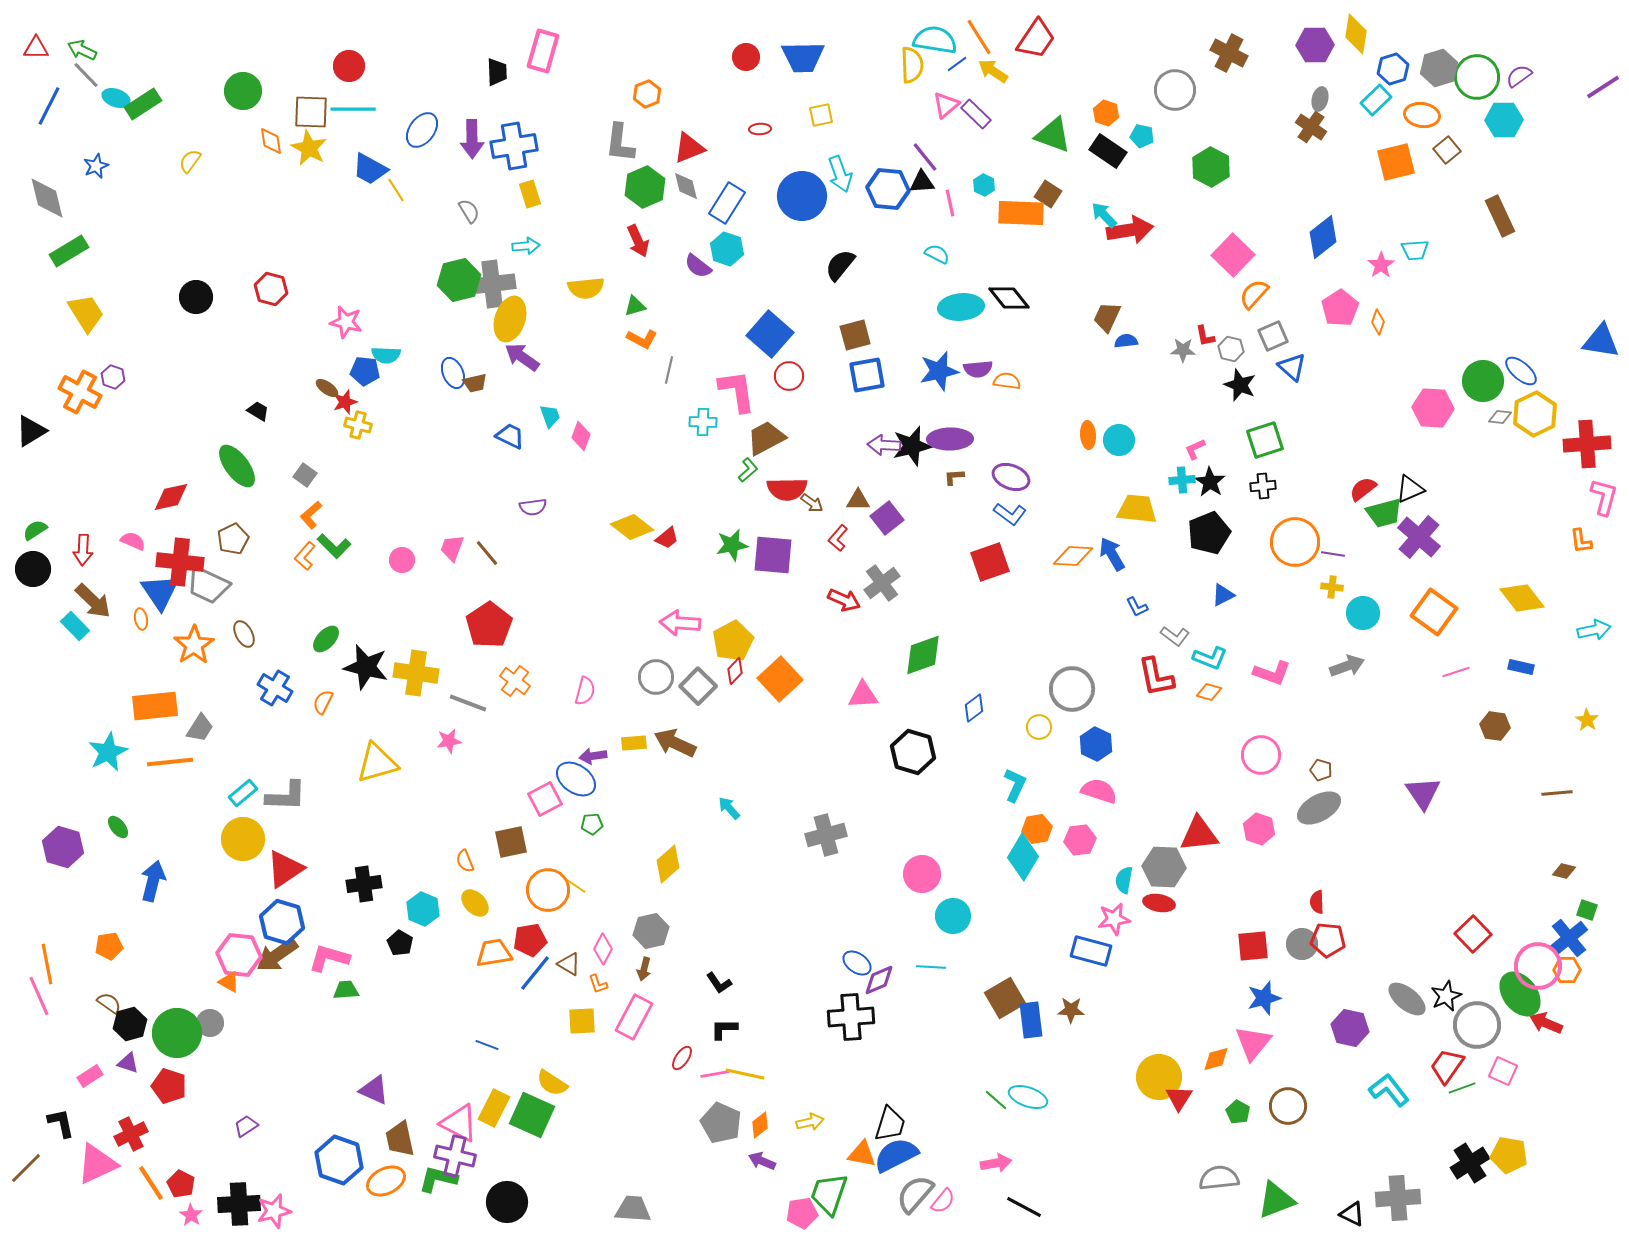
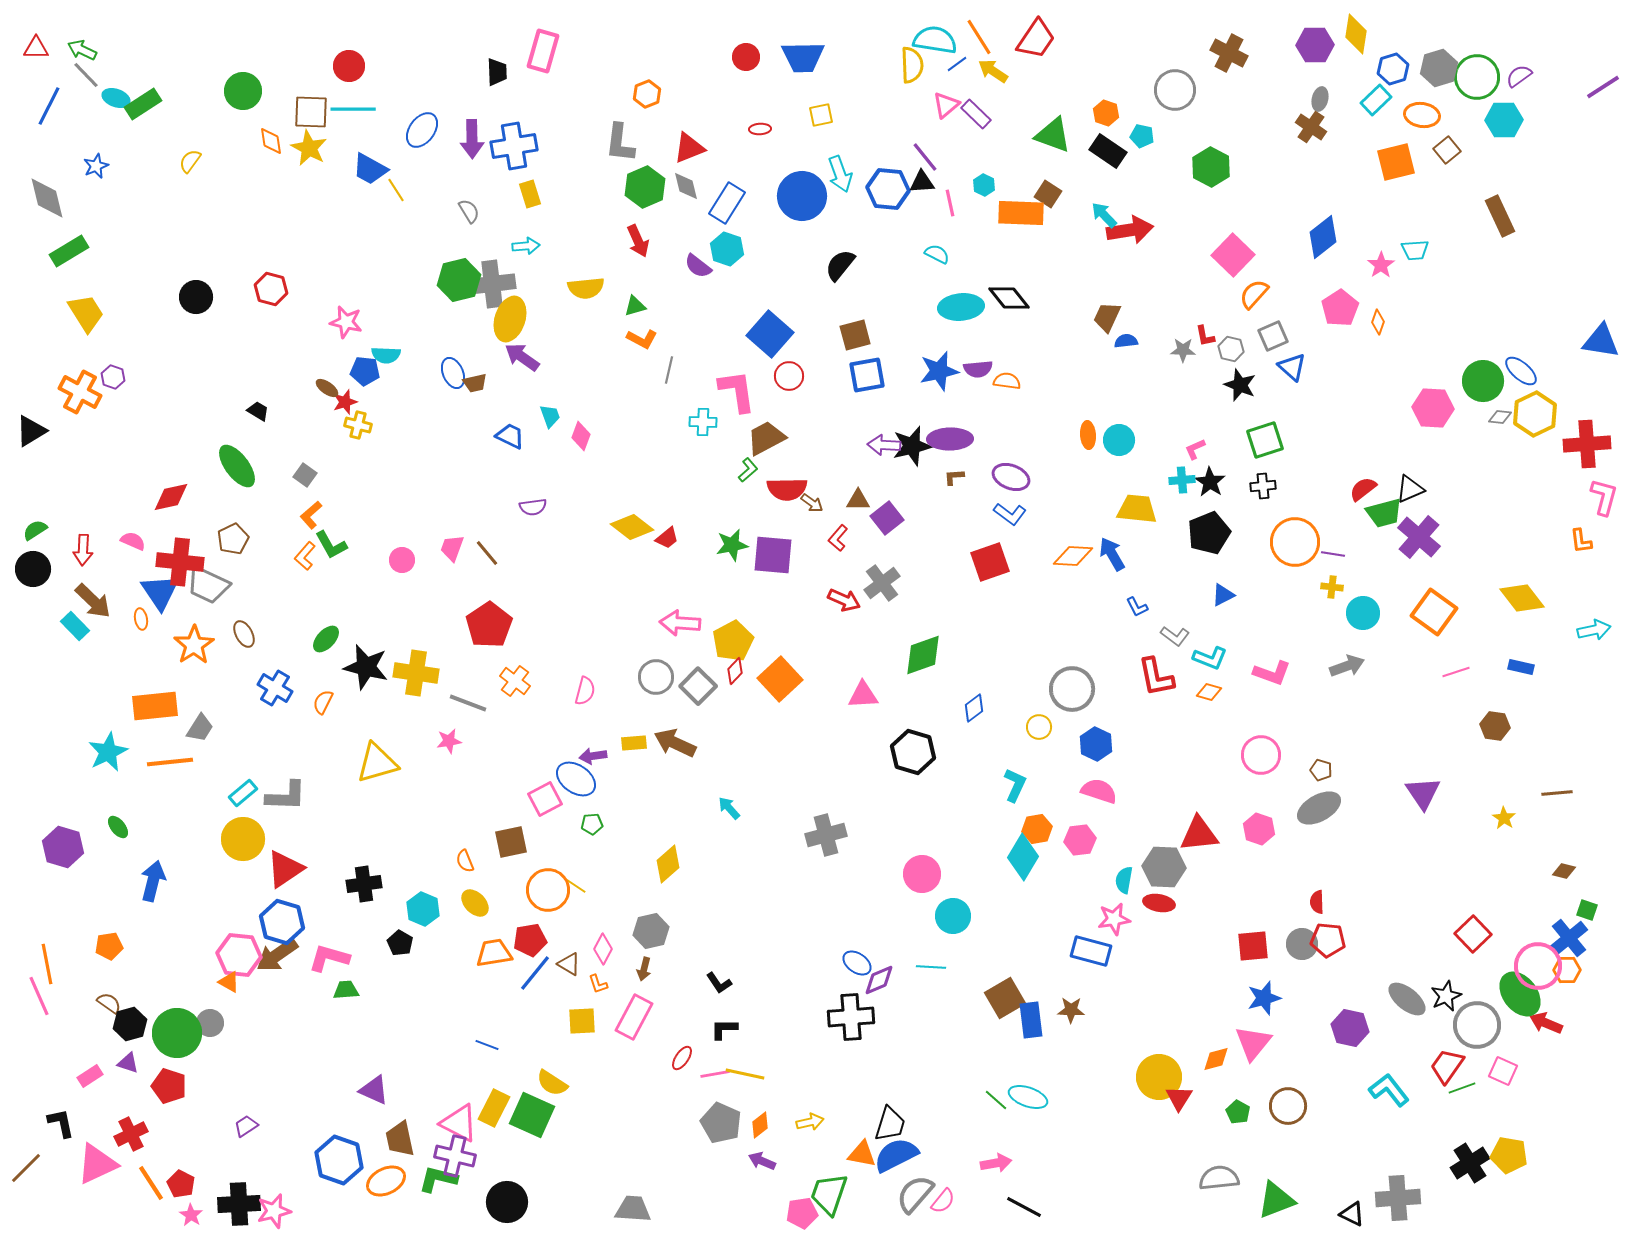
green L-shape at (334, 546): moved 3 px left, 1 px up; rotated 16 degrees clockwise
yellow star at (1587, 720): moved 83 px left, 98 px down
